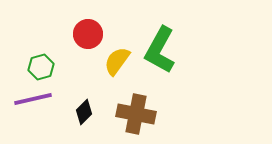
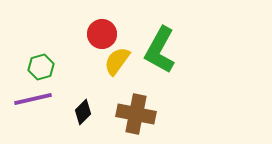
red circle: moved 14 px right
black diamond: moved 1 px left
